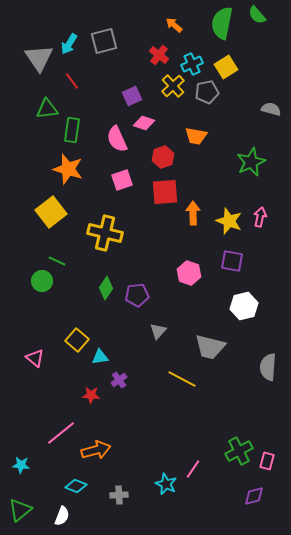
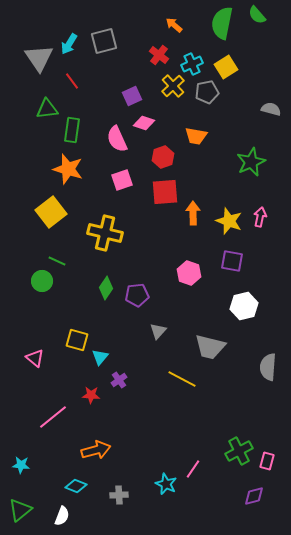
yellow square at (77, 340): rotated 25 degrees counterclockwise
cyan triangle at (100, 357): rotated 42 degrees counterclockwise
pink line at (61, 433): moved 8 px left, 16 px up
